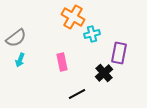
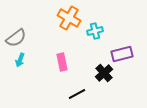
orange cross: moved 4 px left, 1 px down
cyan cross: moved 3 px right, 3 px up
purple rectangle: moved 3 px right, 1 px down; rotated 65 degrees clockwise
